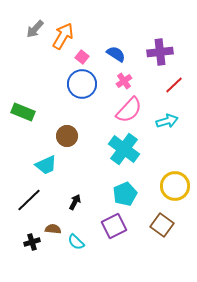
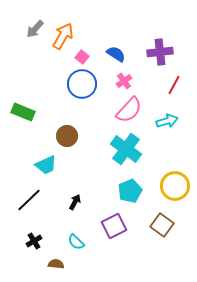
red line: rotated 18 degrees counterclockwise
cyan cross: moved 2 px right
cyan pentagon: moved 5 px right, 3 px up
brown semicircle: moved 3 px right, 35 px down
black cross: moved 2 px right, 1 px up; rotated 14 degrees counterclockwise
